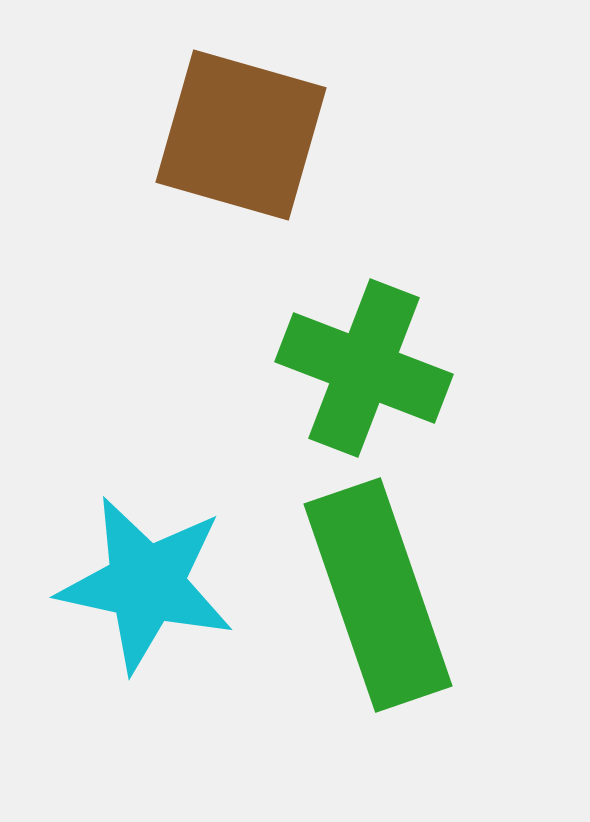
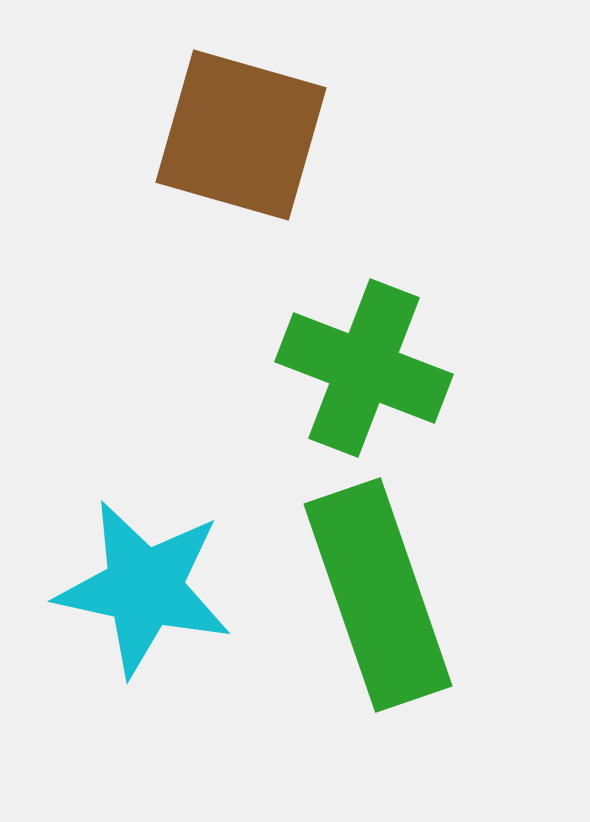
cyan star: moved 2 px left, 4 px down
